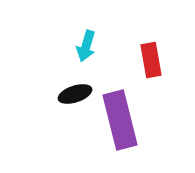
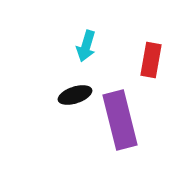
red rectangle: rotated 20 degrees clockwise
black ellipse: moved 1 px down
